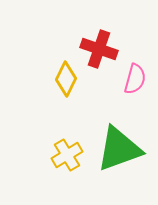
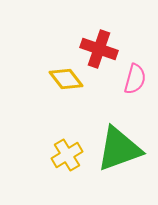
yellow diamond: rotated 64 degrees counterclockwise
